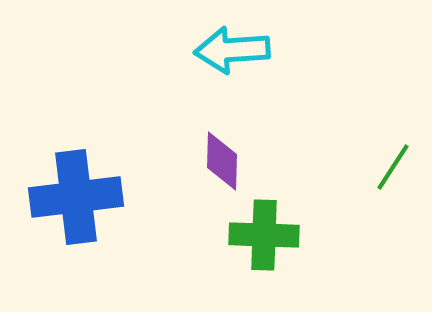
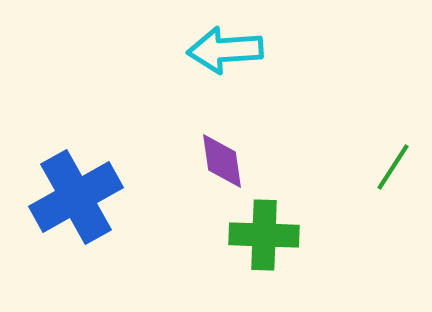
cyan arrow: moved 7 px left
purple diamond: rotated 10 degrees counterclockwise
blue cross: rotated 22 degrees counterclockwise
